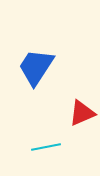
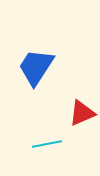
cyan line: moved 1 px right, 3 px up
